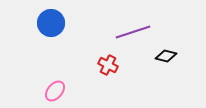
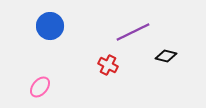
blue circle: moved 1 px left, 3 px down
purple line: rotated 8 degrees counterclockwise
pink ellipse: moved 15 px left, 4 px up
